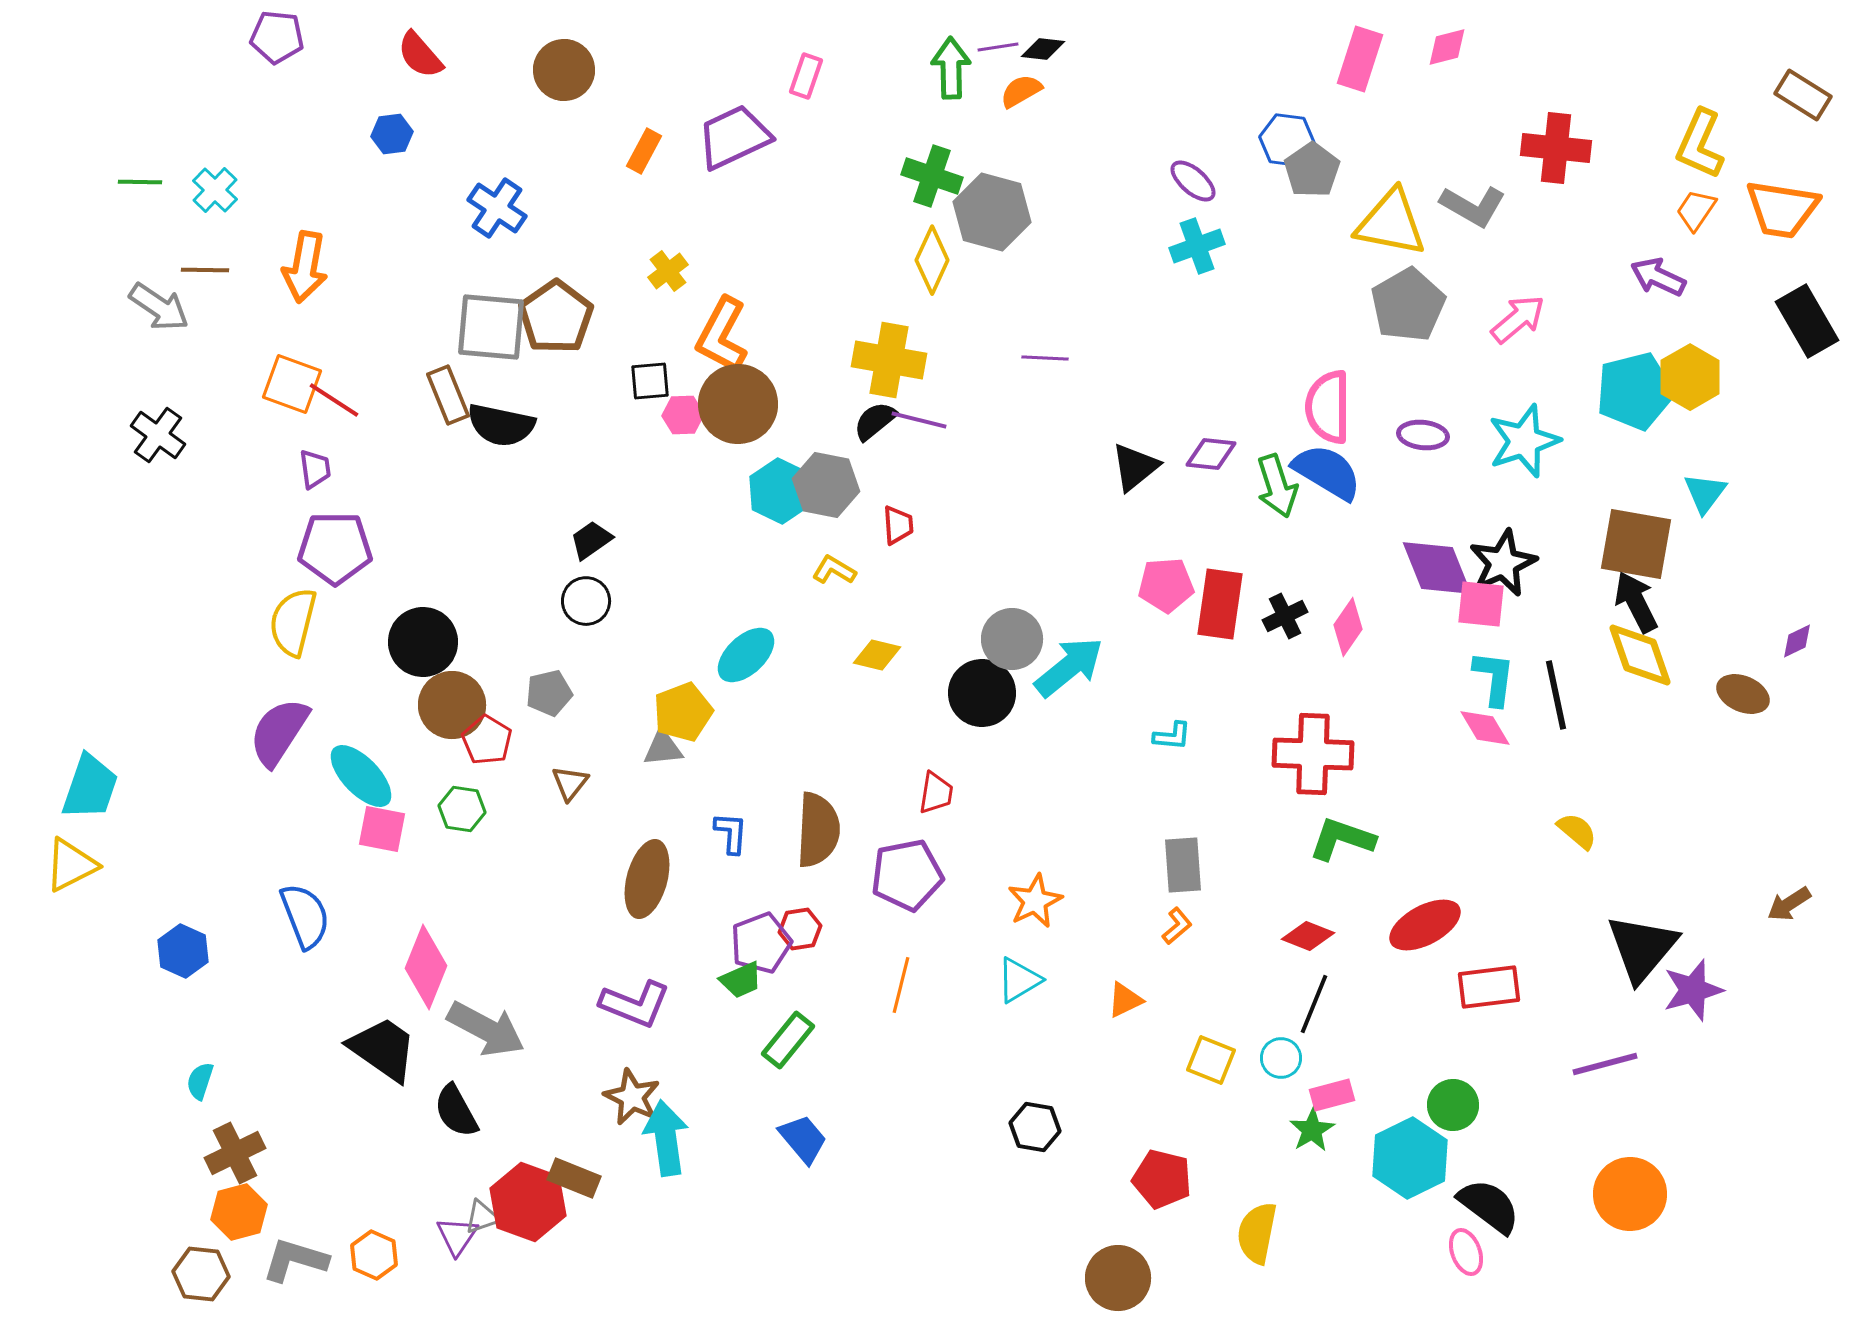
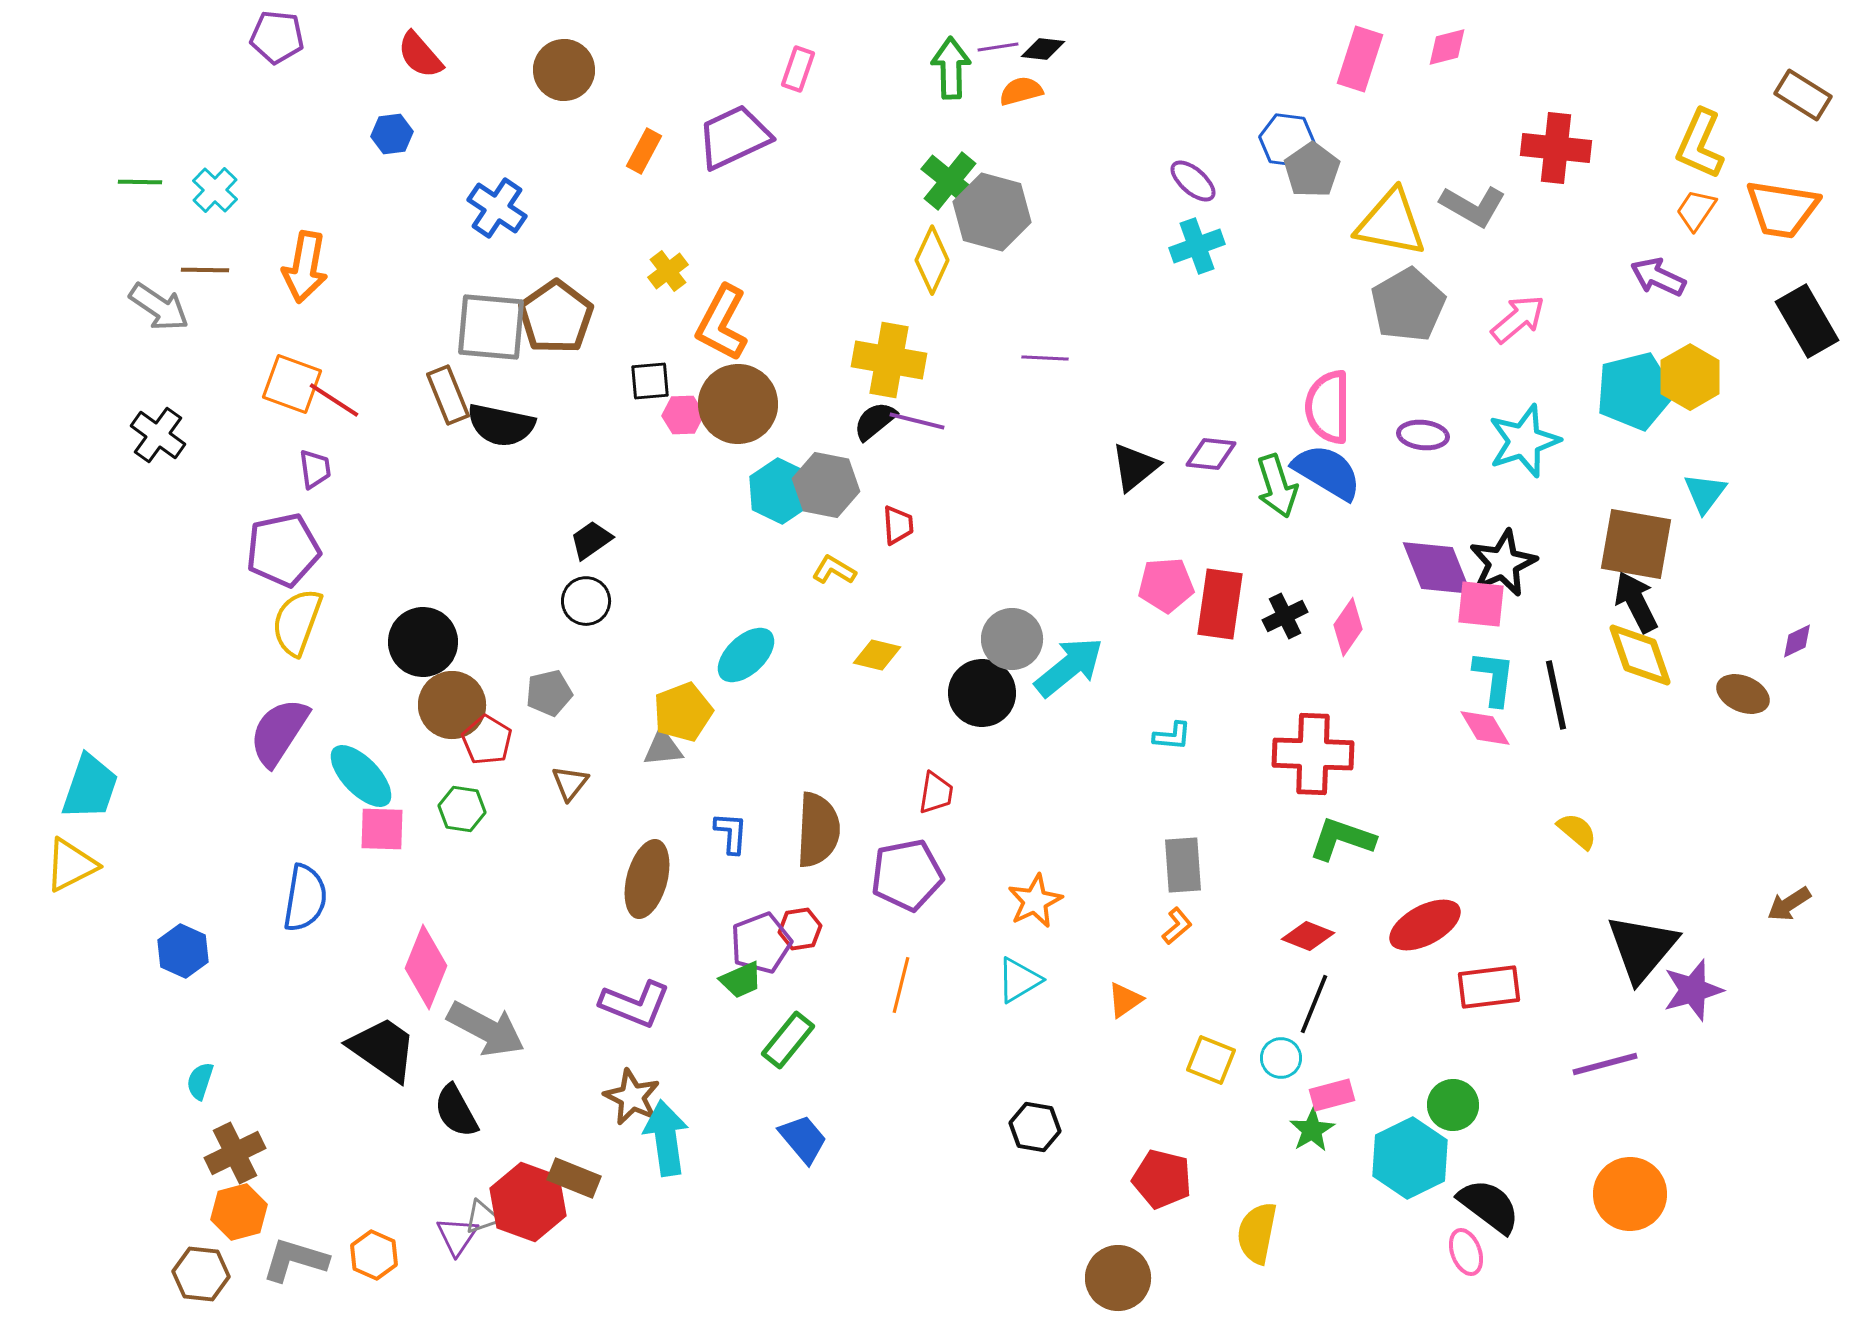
pink rectangle at (806, 76): moved 8 px left, 7 px up
orange semicircle at (1021, 91): rotated 15 degrees clockwise
green cross at (932, 176): moved 18 px right, 5 px down; rotated 20 degrees clockwise
orange L-shape at (722, 335): moved 12 px up
purple line at (919, 420): moved 2 px left, 1 px down
purple pentagon at (335, 548): moved 52 px left, 2 px down; rotated 12 degrees counterclockwise
yellow semicircle at (293, 622): moved 4 px right; rotated 6 degrees clockwise
pink square at (382, 829): rotated 9 degrees counterclockwise
blue semicircle at (305, 916): moved 18 px up; rotated 30 degrees clockwise
orange triangle at (1125, 1000): rotated 9 degrees counterclockwise
